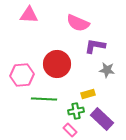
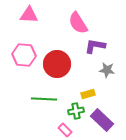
pink semicircle: rotated 35 degrees clockwise
pink hexagon: moved 2 px right, 20 px up; rotated 10 degrees clockwise
purple rectangle: moved 1 px down
pink rectangle: moved 5 px left
